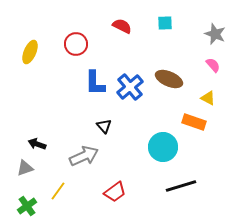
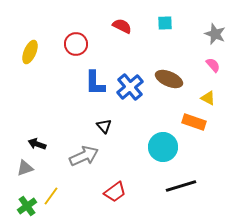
yellow line: moved 7 px left, 5 px down
